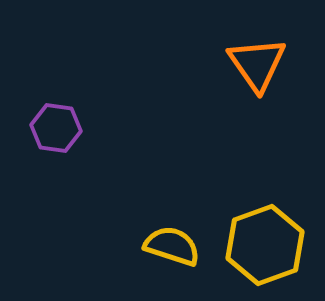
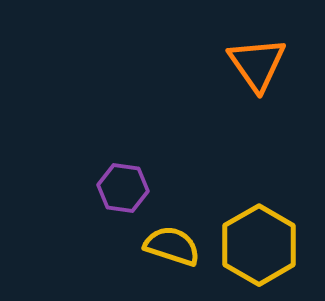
purple hexagon: moved 67 px right, 60 px down
yellow hexagon: moved 6 px left; rotated 10 degrees counterclockwise
